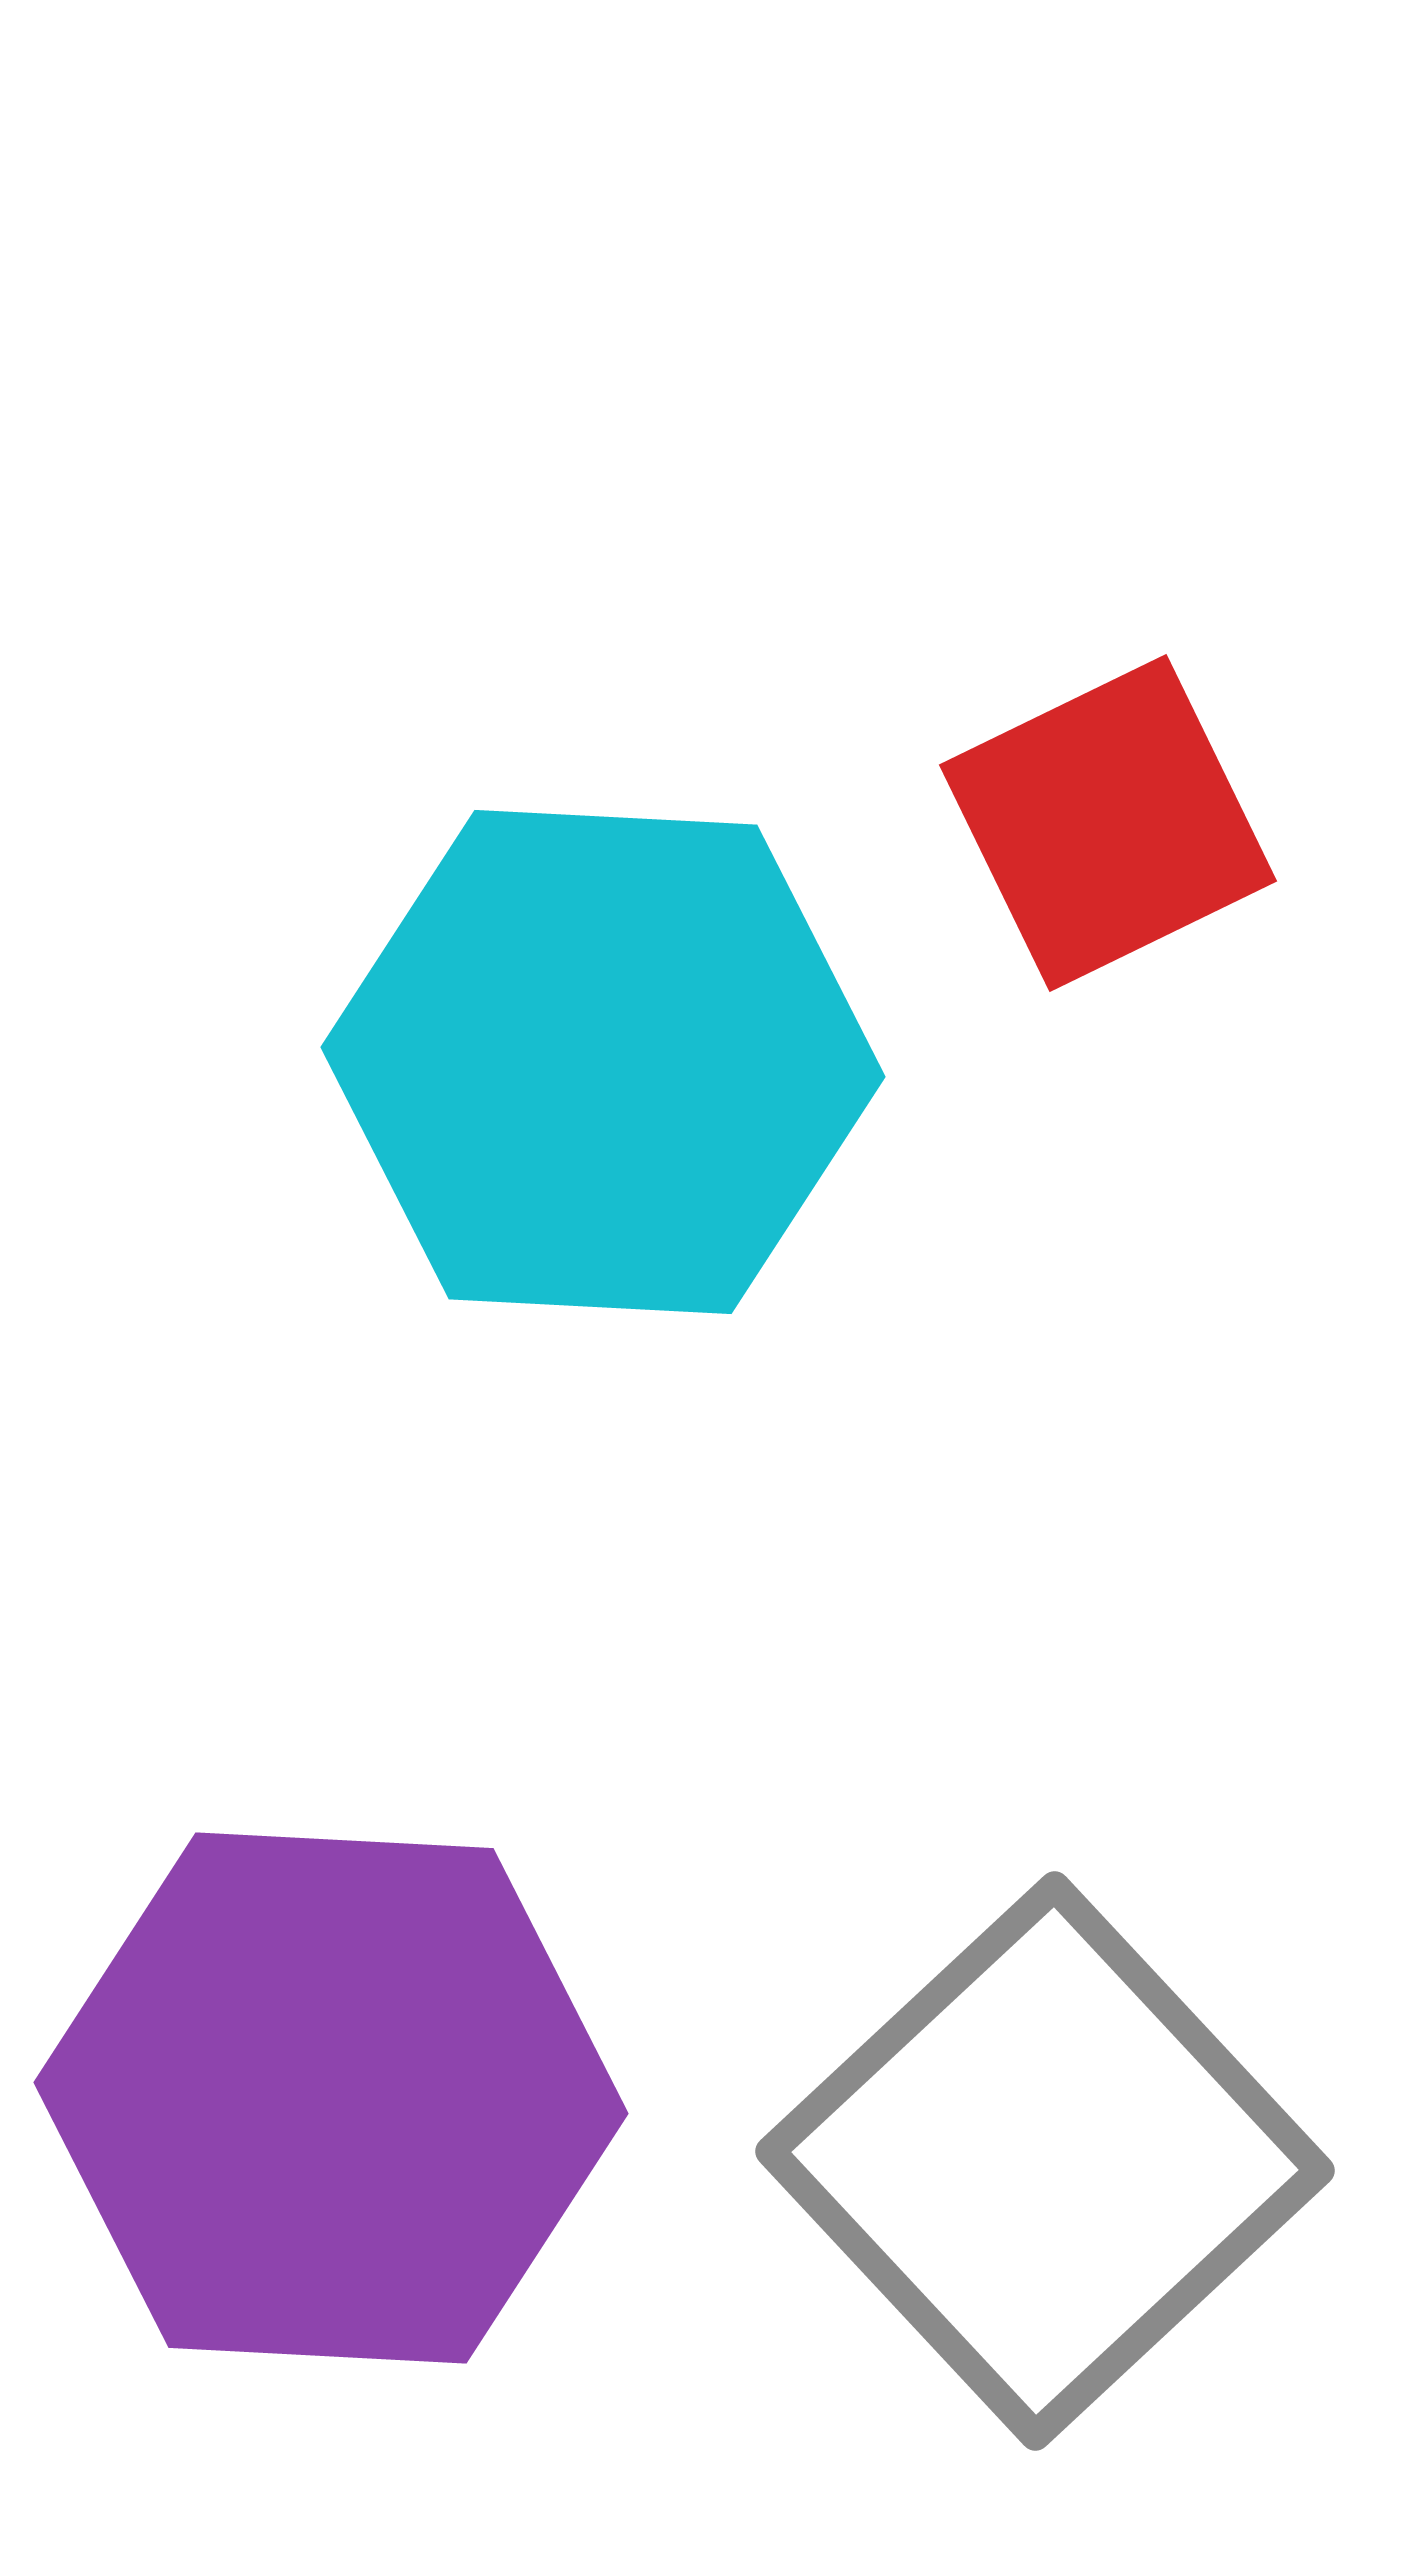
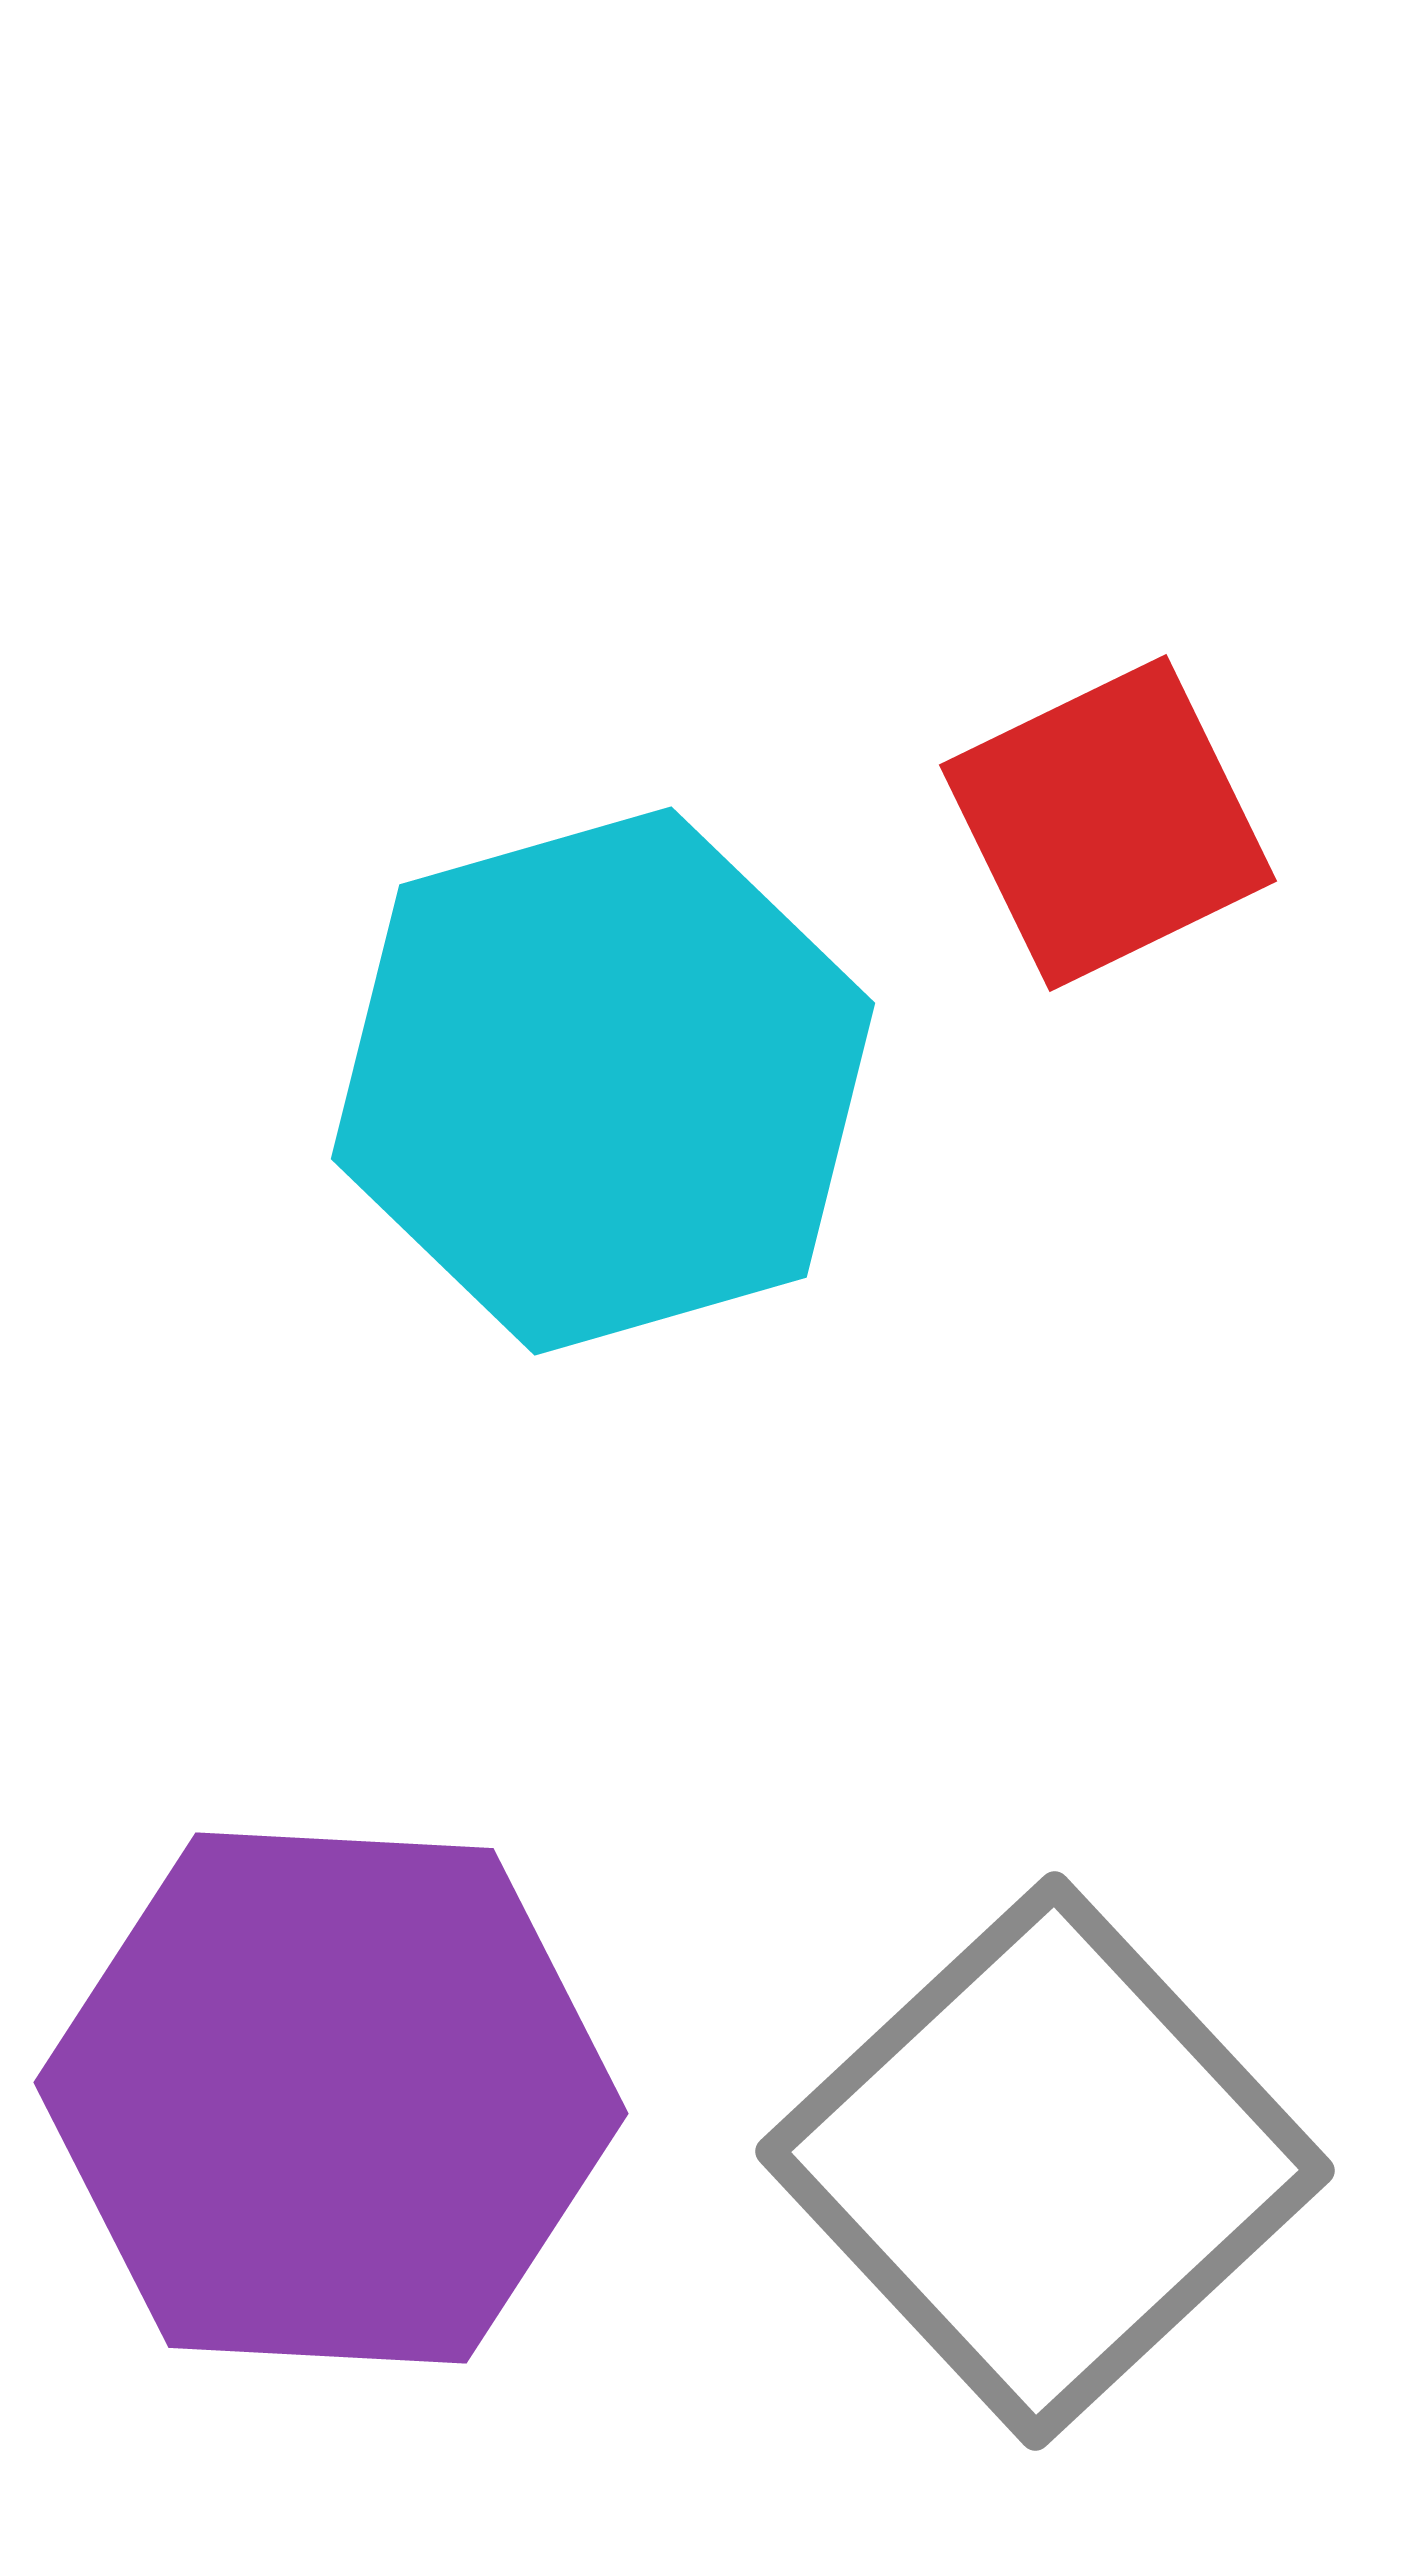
cyan hexagon: moved 19 px down; rotated 19 degrees counterclockwise
